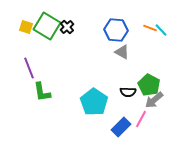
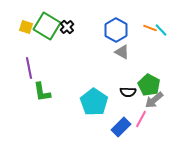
blue hexagon: rotated 25 degrees clockwise
purple line: rotated 10 degrees clockwise
